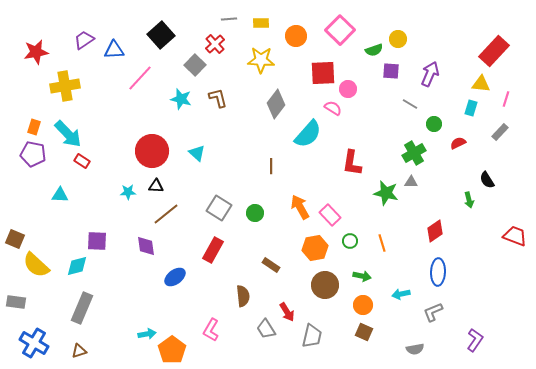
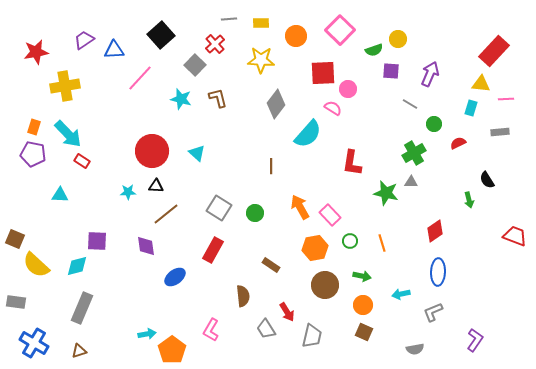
pink line at (506, 99): rotated 70 degrees clockwise
gray rectangle at (500, 132): rotated 42 degrees clockwise
